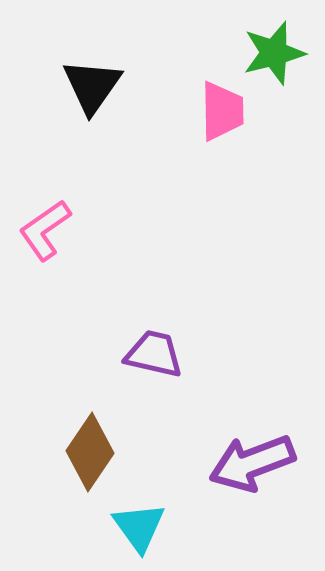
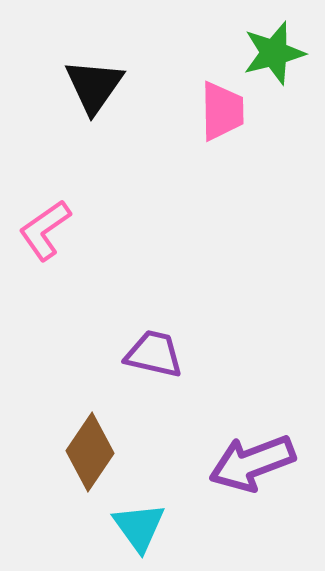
black triangle: moved 2 px right
